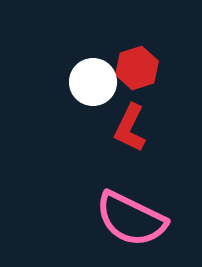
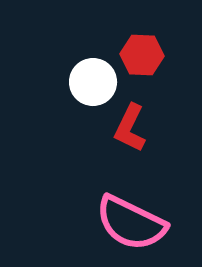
red hexagon: moved 5 px right, 13 px up; rotated 21 degrees clockwise
pink semicircle: moved 4 px down
